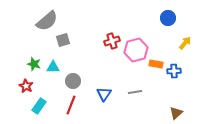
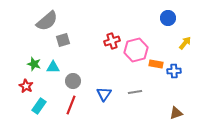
brown triangle: rotated 24 degrees clockwise
